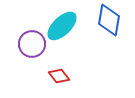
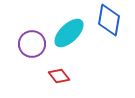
cyan ellipse: moved 7 px right, 7 px down
